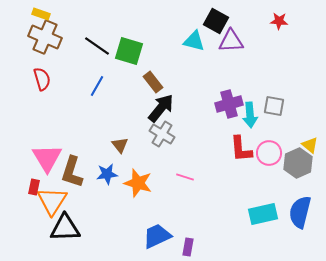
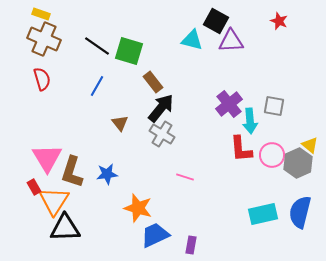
red star: rotated 18 degrees clockwise
brown cross: moved 1 px left, 2 px down
cyan triangle: moved 2 px left, 1 px up
purple cross: rotated 24 degrees counterclockwise
cyan arrow: moved 6 px down
brown triangle: moved 22 px up
pink circle: moved 3 px right, 2 px down
orange star: moved 25 px down
red rectangle: rotated 42 degrees counterclockwise
orange triangle: moved 2 px right
blue trapezoid: moved 2 px left, 1 px up
purple rectangle: moved 3 px right, 2 px up
